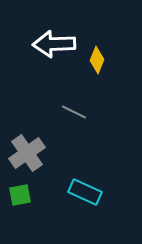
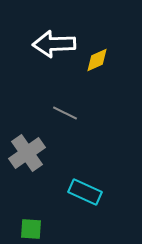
yellow diamond: rotated 44 degrees clockwise
gray line: moved 9 px left, 1 px down
green square: moved 11 px right, 34 px down; rotated 15 degrees clockwise
